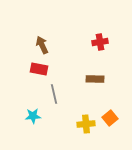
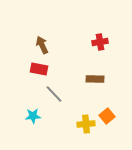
gray line: rotated 30 degrees counterclockwise
orange square: moved 3 px left, 2 px up
